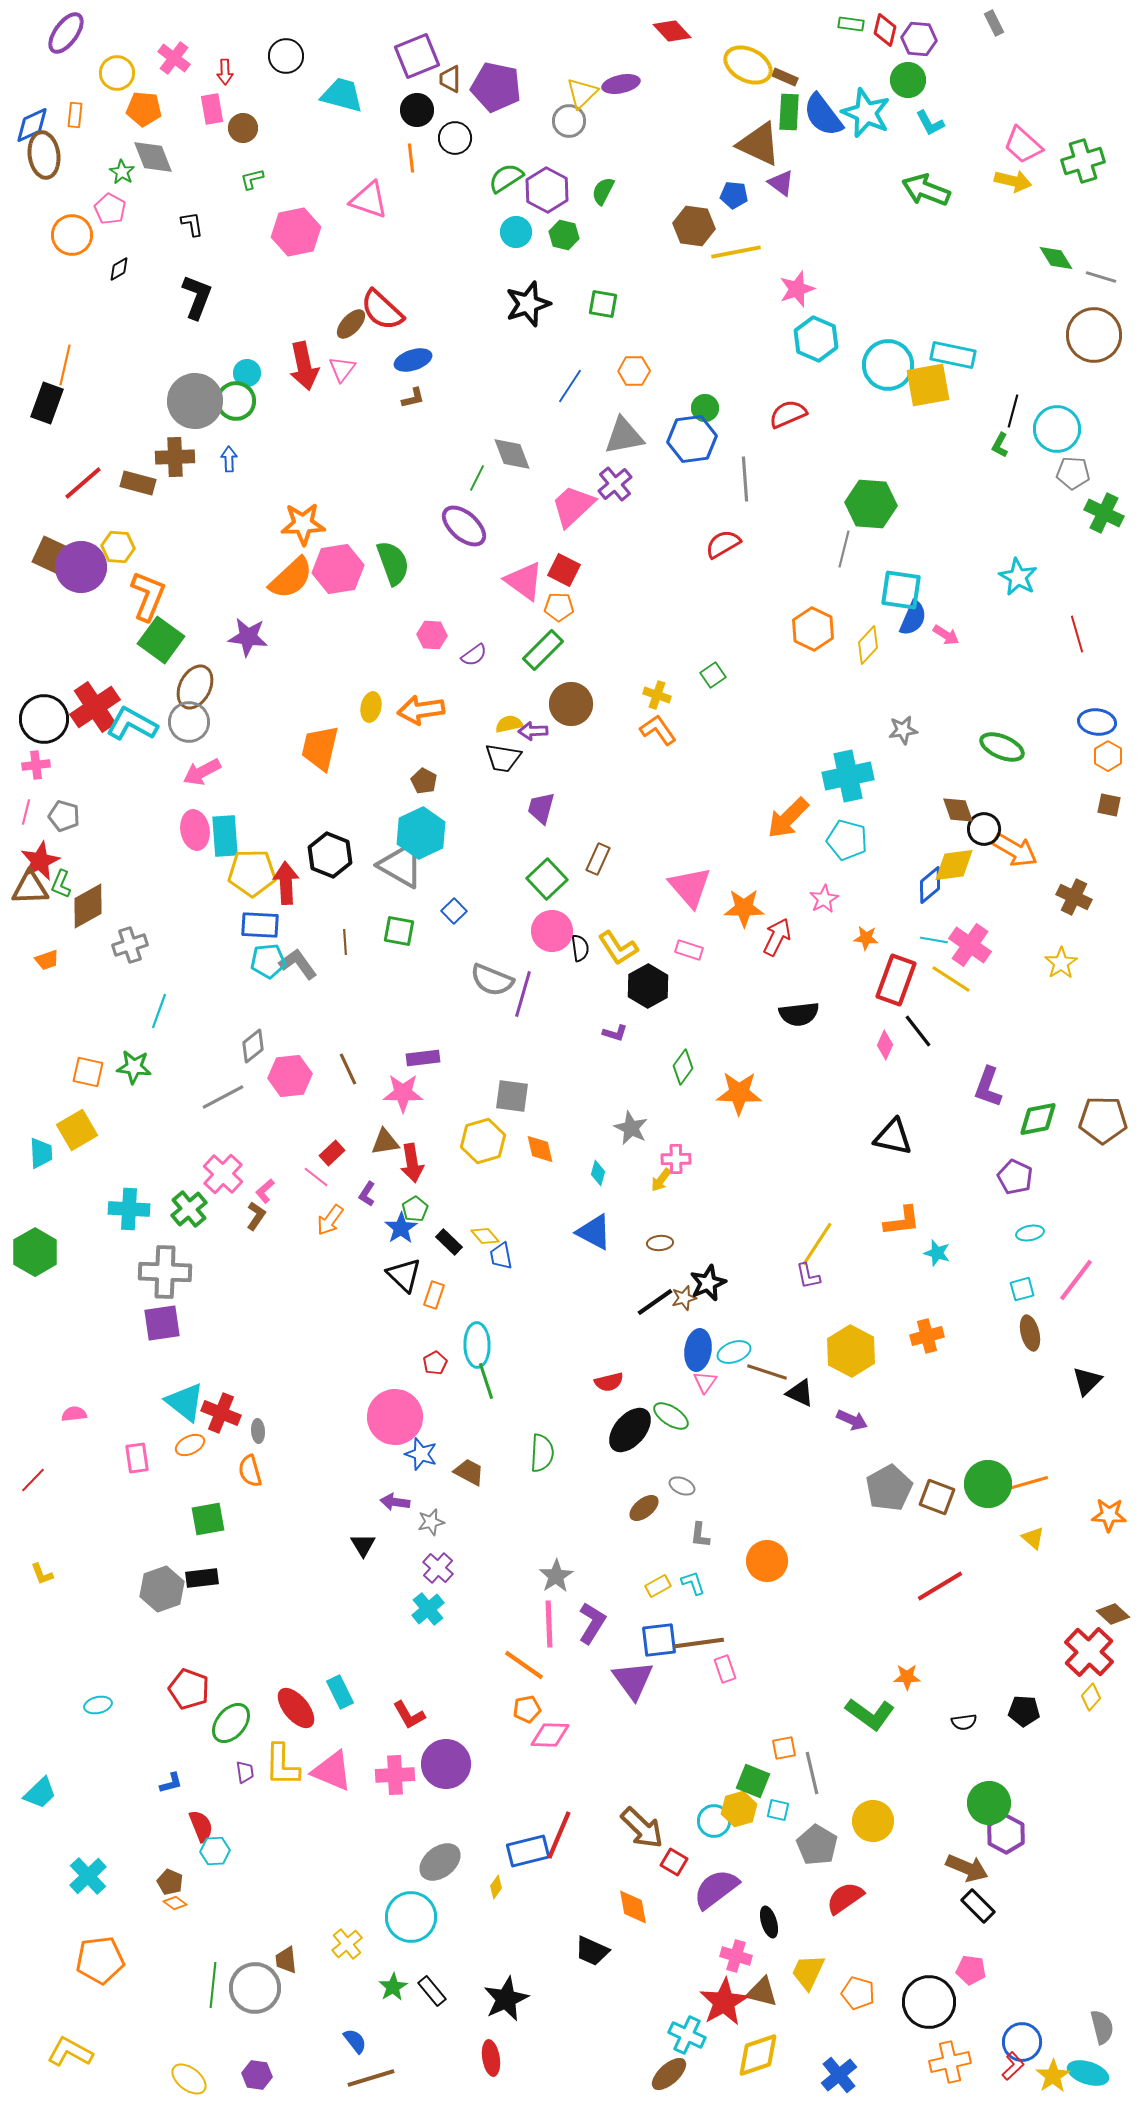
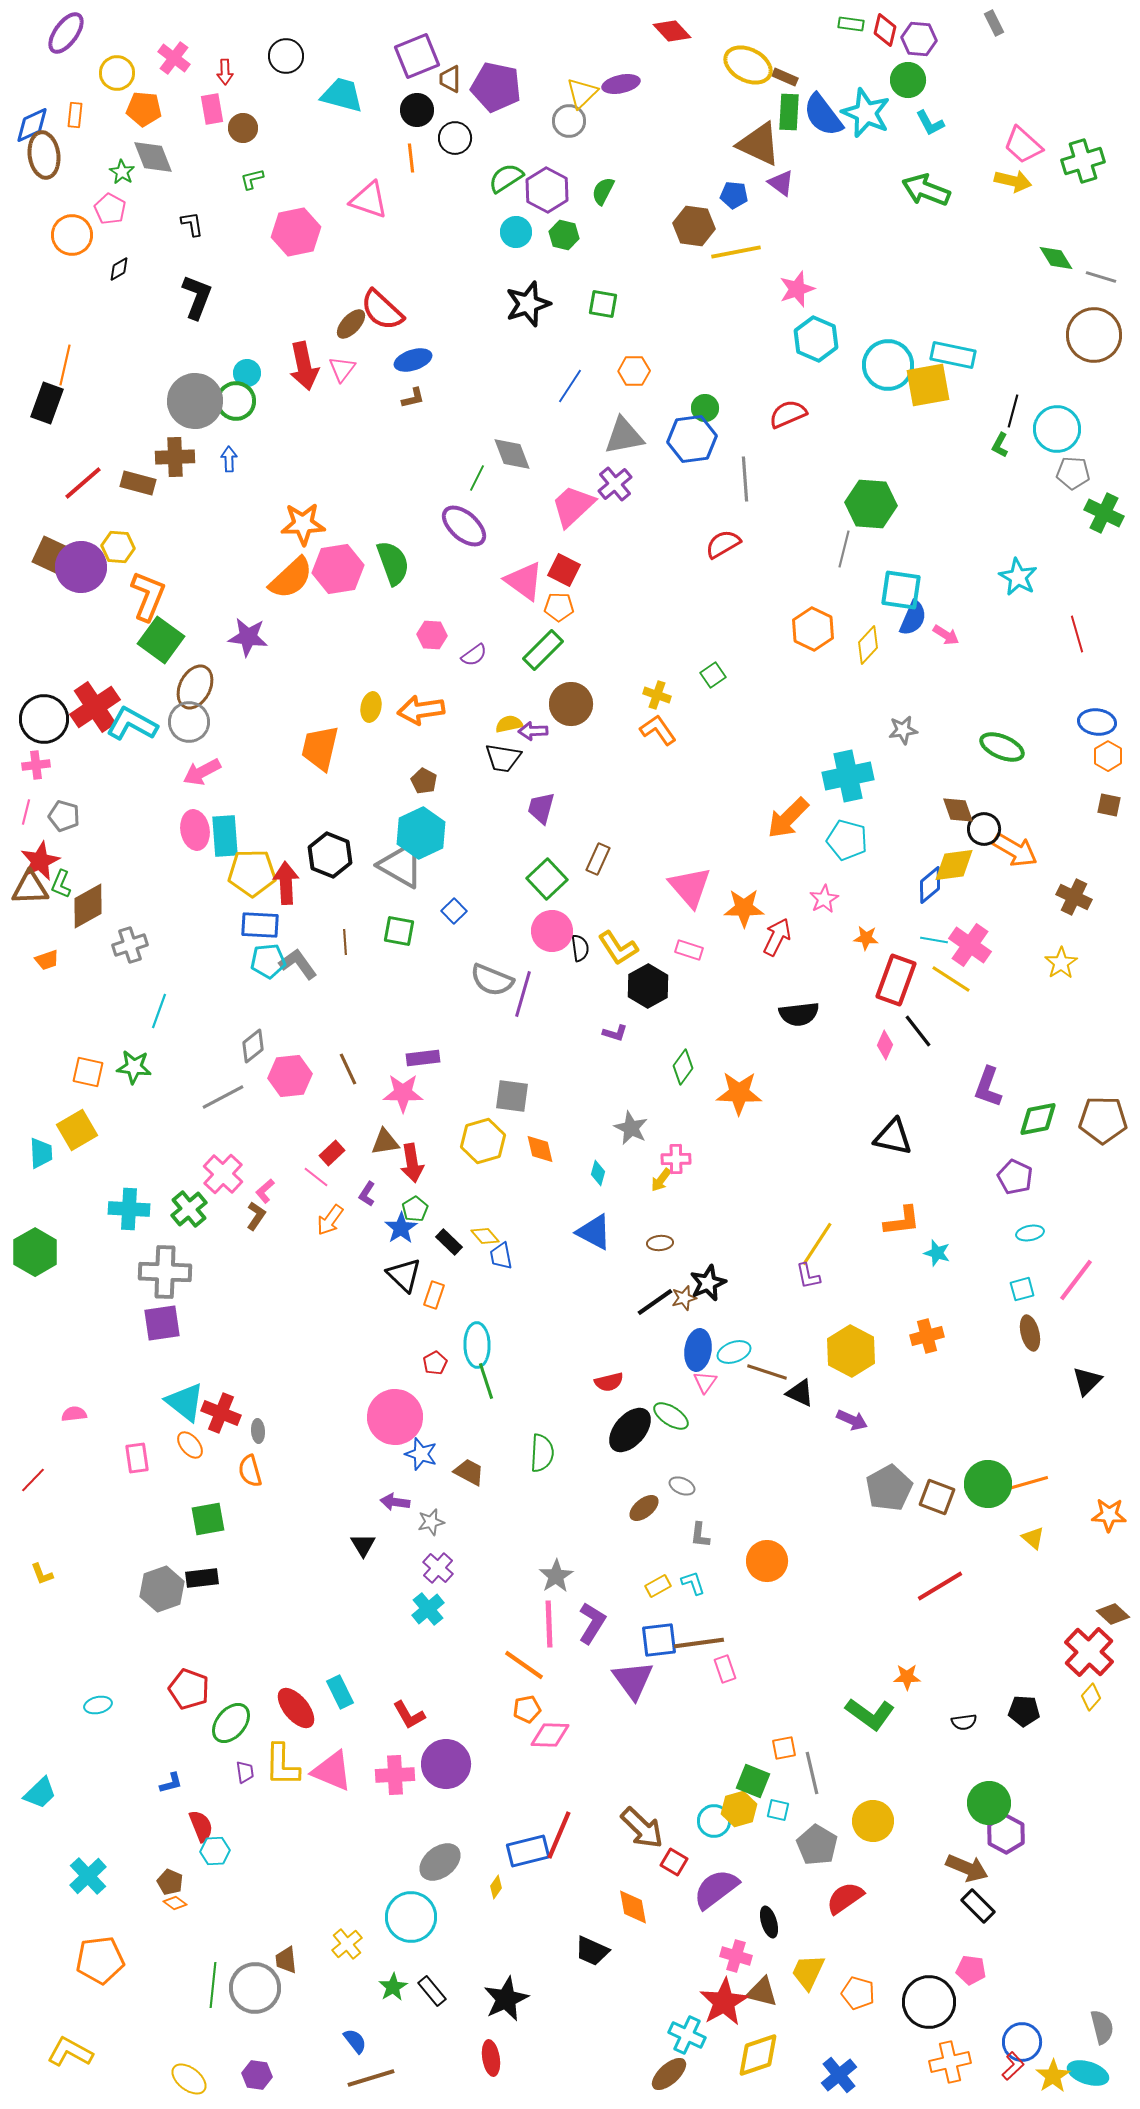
orange ellipse at (190, 1445): rotated 76 degrees clockwise
